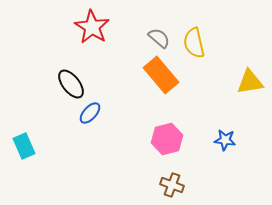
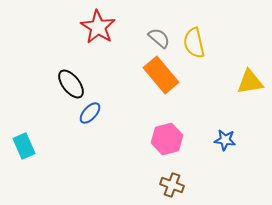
red star: moved 6 px right
